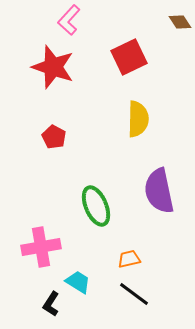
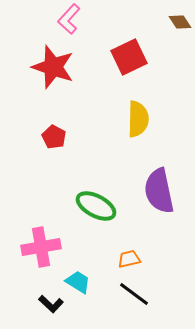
pink L-shape: moved 1 px up
green ellipse: rotated 39 degrees counterclockwise
black L-shape: rotated 80 degrees counterclockwise
